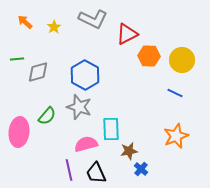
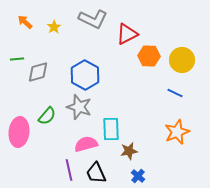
orange star: moved 1 px right, 4 px up
blue cross: moved 3 px left, 7 px down
